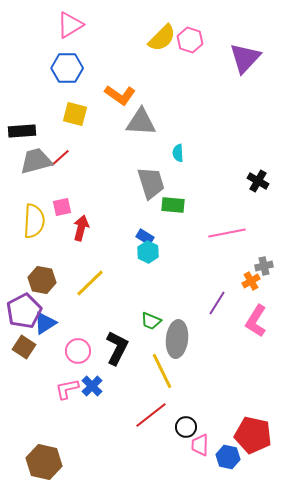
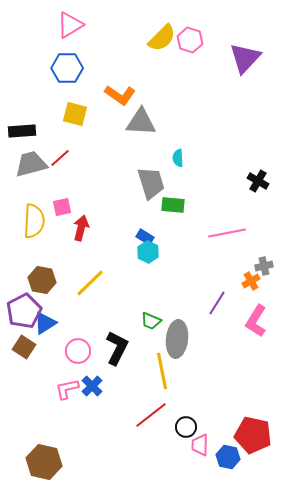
cyan semicircle at (178, 153): moved 5 px down
gray trapezoid at (36, 161): moved 5 px left, 3 px down
yellow line at (162, 371): rotated 15 degrees clockwise
